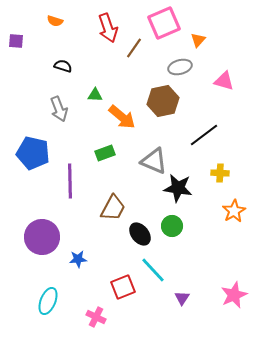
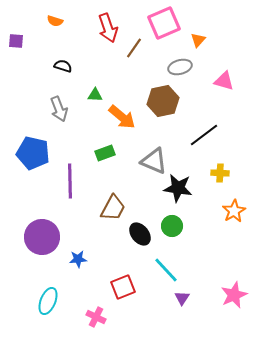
cyan line: moved 13 px right
